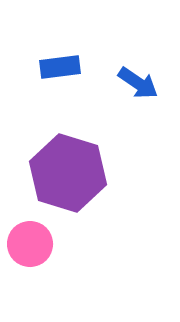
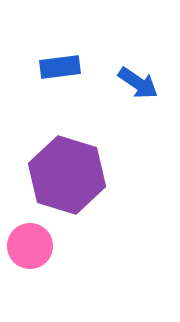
purple hexagon: moved 1 px left, 2 px down
pink circle: moved 2 px down
